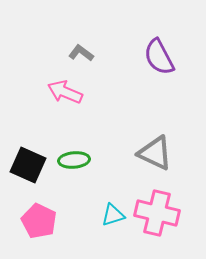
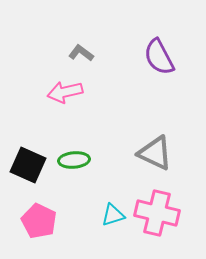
pink arrow: rotated 36 degrees counterclockwise
